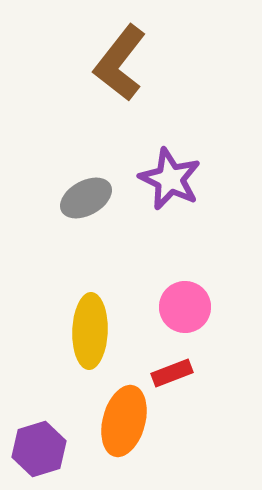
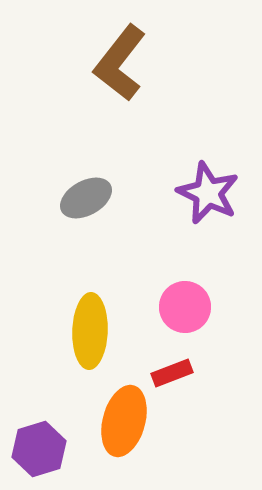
purple star: moved 38 px right, 14 px down
